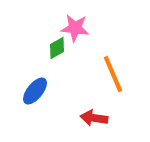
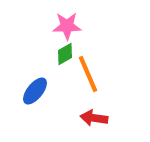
pink star: moved 8 px left, 2 px up; rotated 8 degrees counterclockwise
green diamond: moved 8 px right, 6 px down
orange line: moved 25 px left
